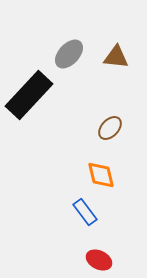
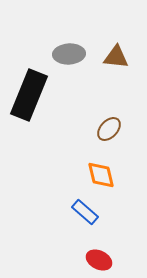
gray ellipse: rotated 44 degrees clockwise
black rectangle: rotated 21 degrees counterclockwise
brown ellipse: moved 1 px left, 1 px down
blue rectangle: rotated 12 degrees counterclockwise
